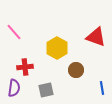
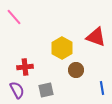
pink line: moved 15 px up
yellow hexagon: moved 5 px right
purple semicircle: moved 3 px right, 2 px down; rotated 36 degrees counterclockwise
